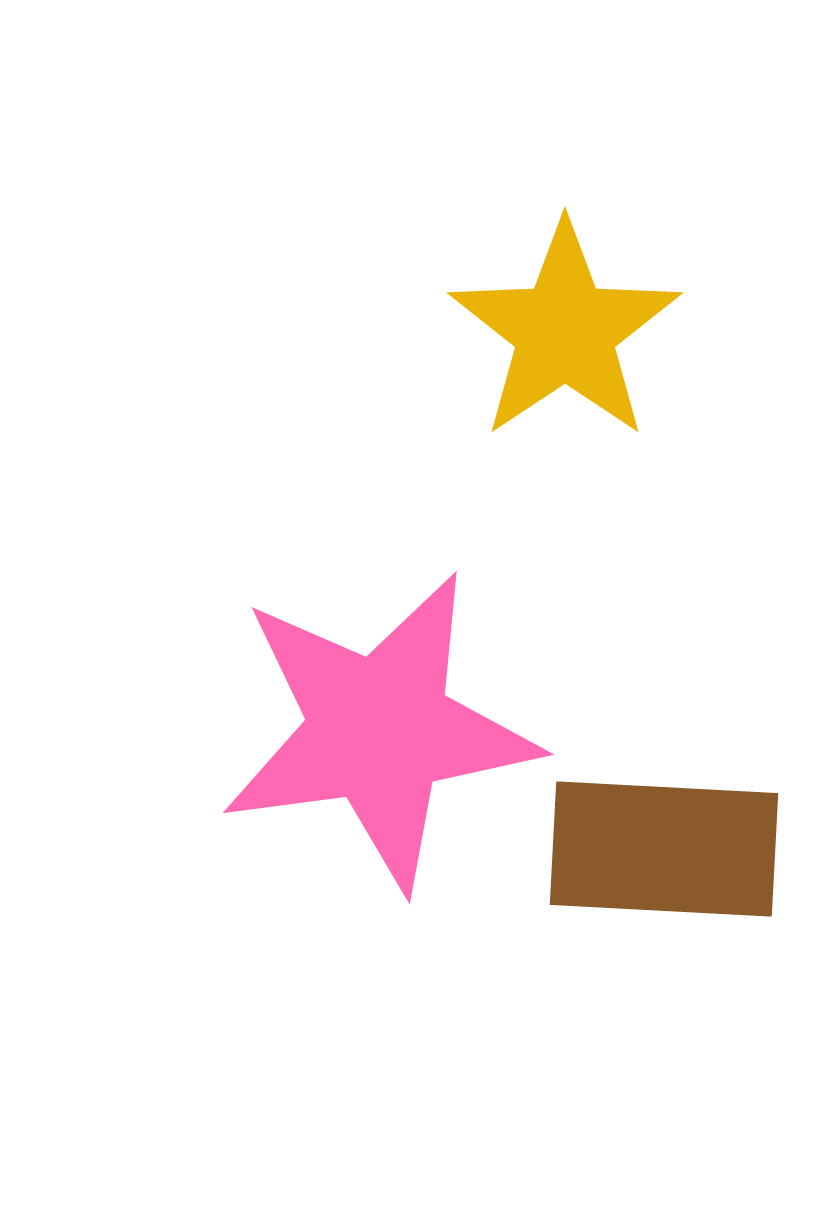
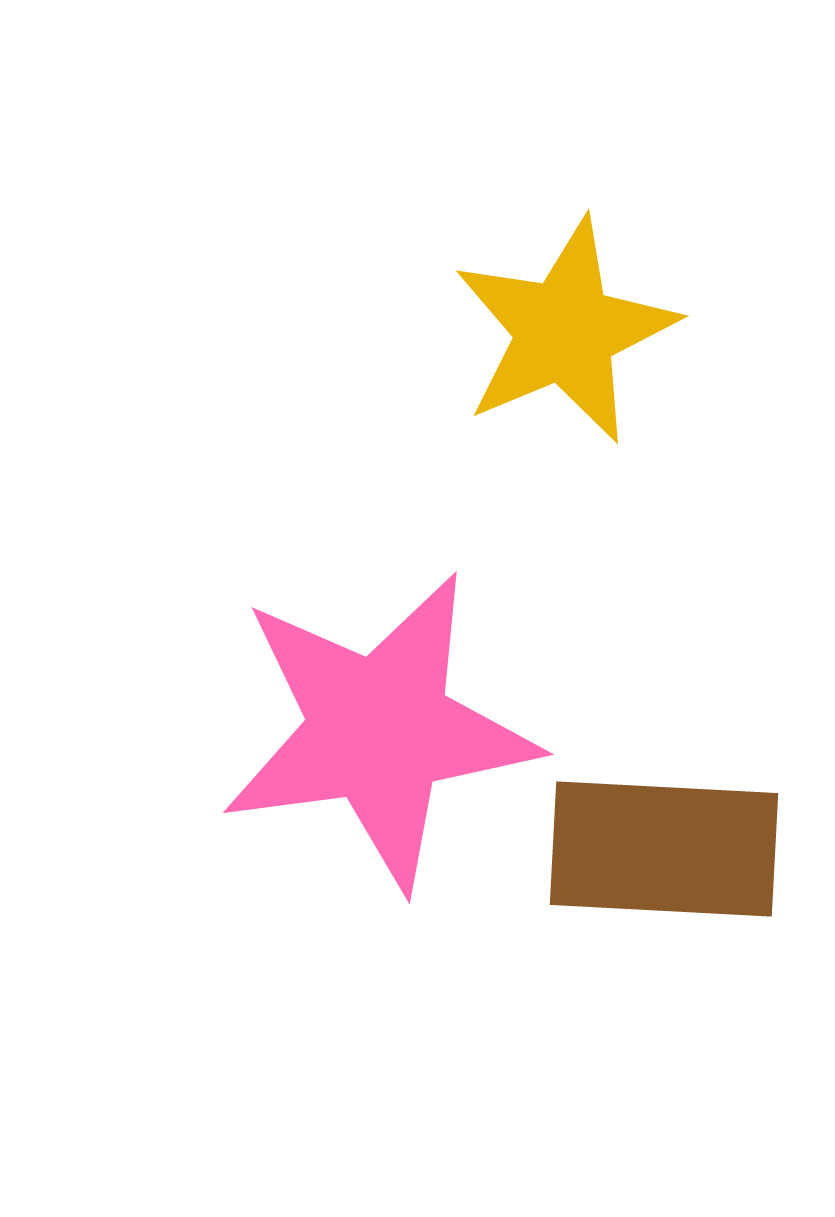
yellow star: rotated 11 degrees clockwise
